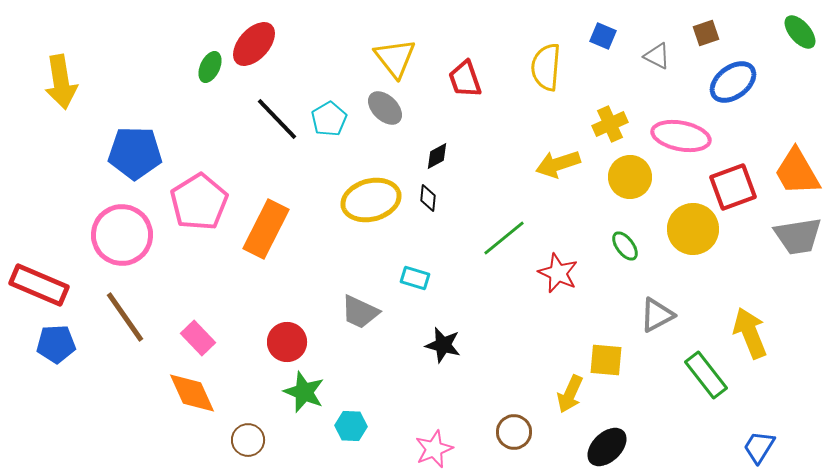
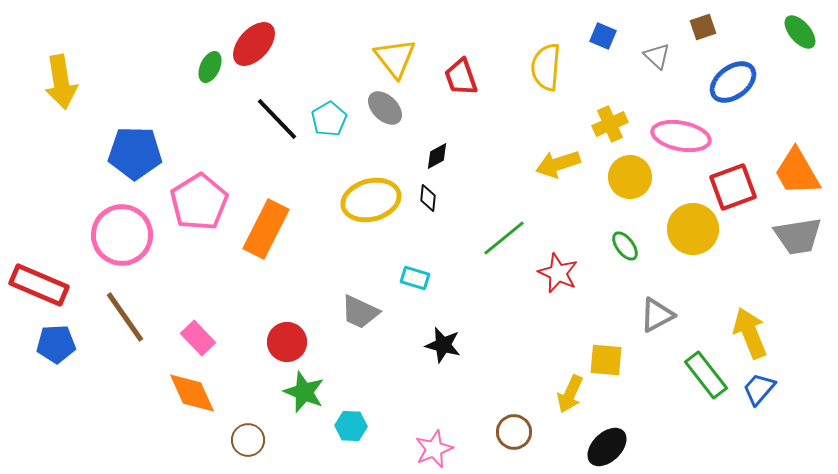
brown square at (706, 33): moved 3 px left, 6 px up
gray triangle at (657, 56): rotated 16 degrees clockwise
red trapezoid at (465, 79): moved 4 px left, 2 px up
blue trapezoid at (759, 447): moved 58 px up; rotated 9 degrees clockwise
